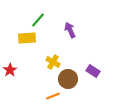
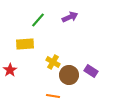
purple arrow: moved 13 px up; rotated 91 degrees clockwise
yellow rectangle: moved 2 px left, 6 px down
purple rectangle: moved 2 px left
brown circle: moved 1 px right, 4 px up
orange line: rotated 32 degrees clockwise
